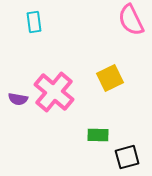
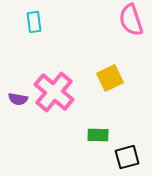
pink semicircle: rotated 8 degrees clockwise
